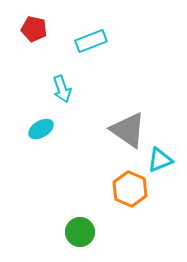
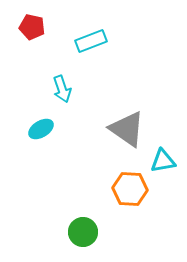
red pentagon: moved 2 px left, 2 px up
gray triangle: moved 1 px left, 1 px up
cyan triangle: moved 3 px right, 1 px down; rotated 12 degrees clockwise
orange hexagon: rotated 20 degrees counterclockwise
green circle: moved 3 px right
